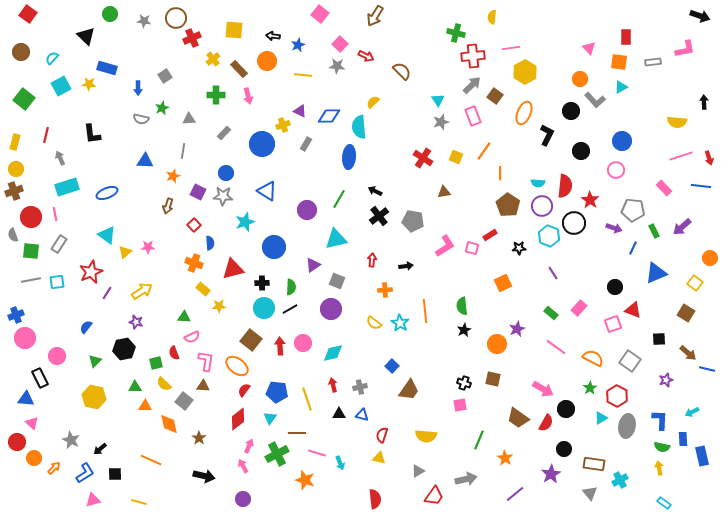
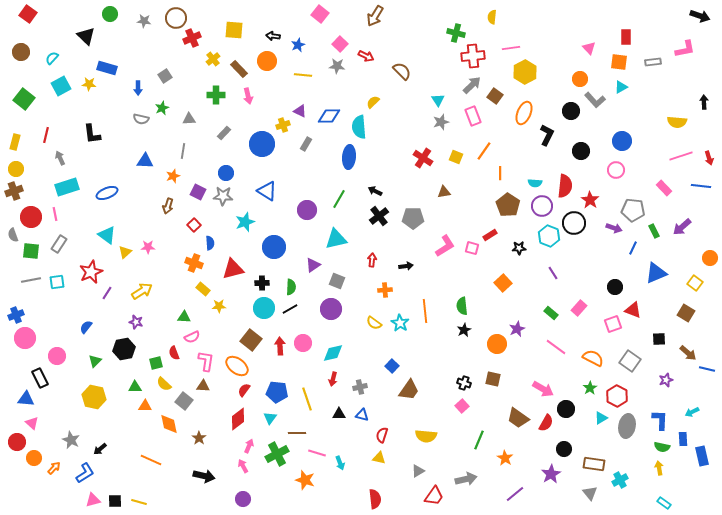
cyan semicircle at (538, 183): moved 3 px left
gray pentagon at (413, 221): moved 3 px up; rotated 10 degrees counterclockwise
orange square at (503, 283): rotated 18 degrees counterclockwise
red arrow at (333, 385): moved 6 px up; rotated 152 degrees counterclockwise
pink square at (460, 405): moved 2 px right, 1 px down; rotated 32 degrees counterclockwise
black square at (115, 474): moved 27 px down
